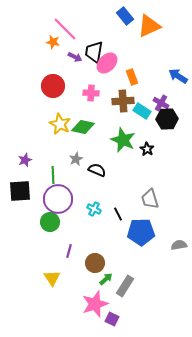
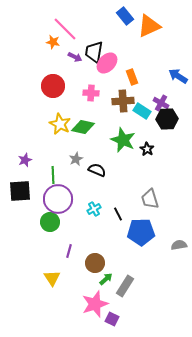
cyan cross: rotated 32 degrees clockwise
